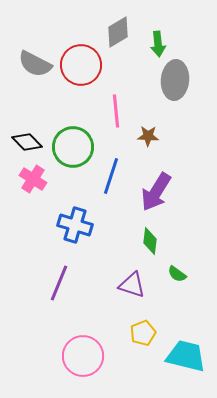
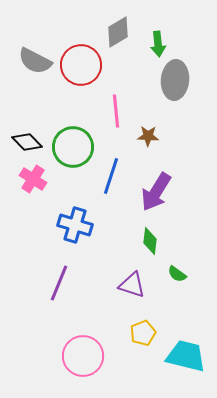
gray semicircle: moved 3 px up
